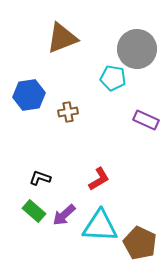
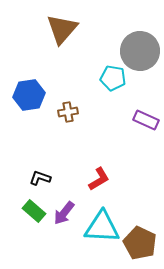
brown triangle: moved 9 px up; rotated 28 degrees counterclockwise
gray circle: moved 3 px right, 2 px down
purple arrow: moved 2 px up; rotated 10 degrees counterclockwise
cyan triangle: moved 2 px right, 1 px down
